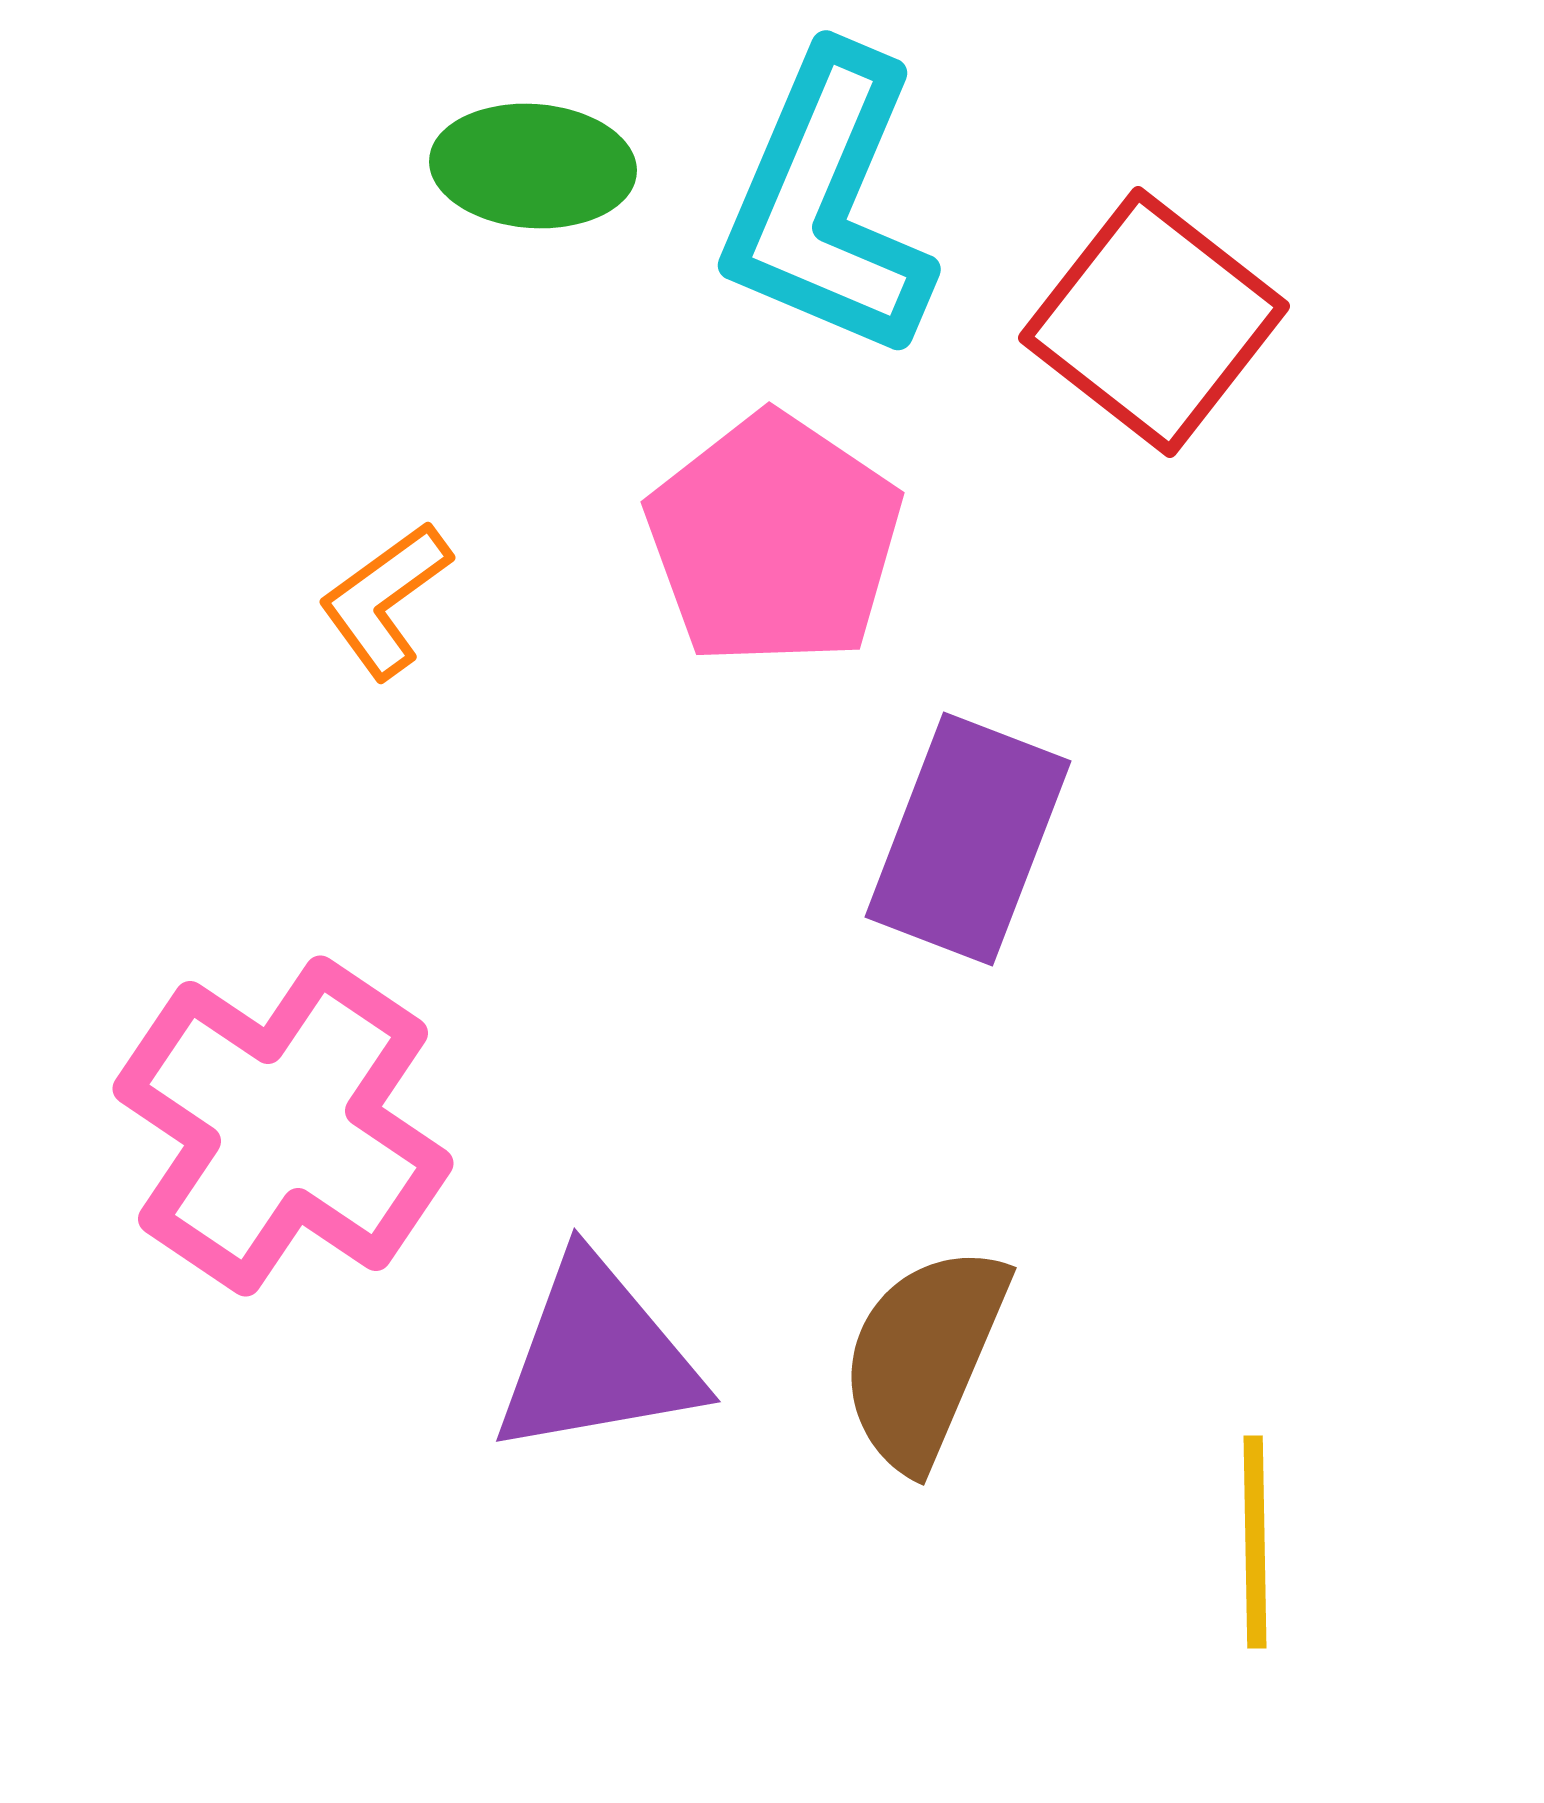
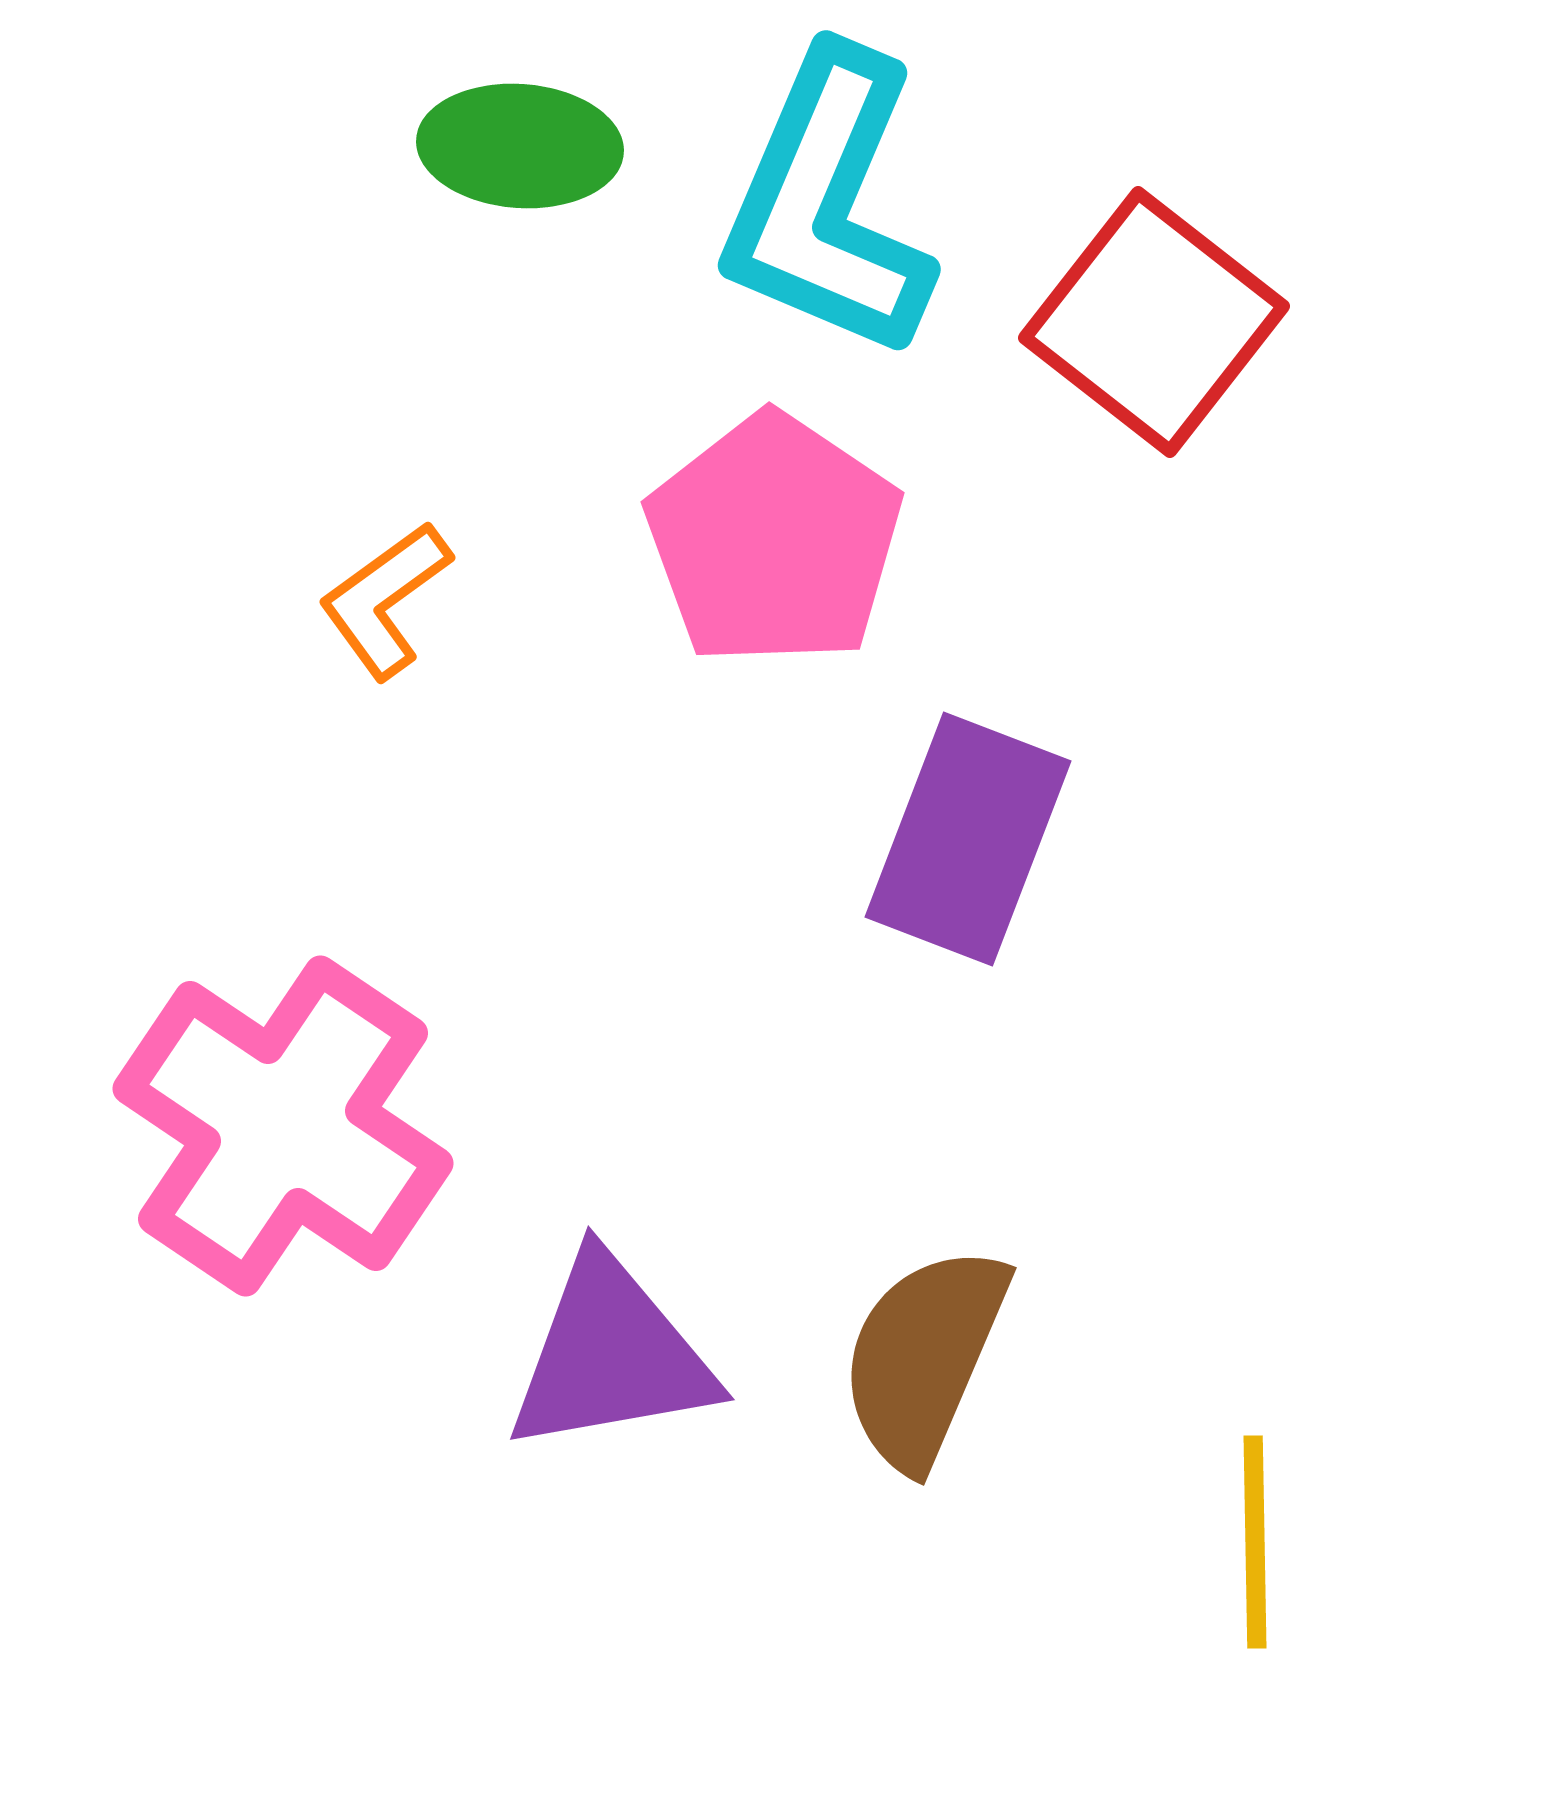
green ellipse: moved 13 px left, 20 px up
purple triangle: moved 14 px right, 2 px up
